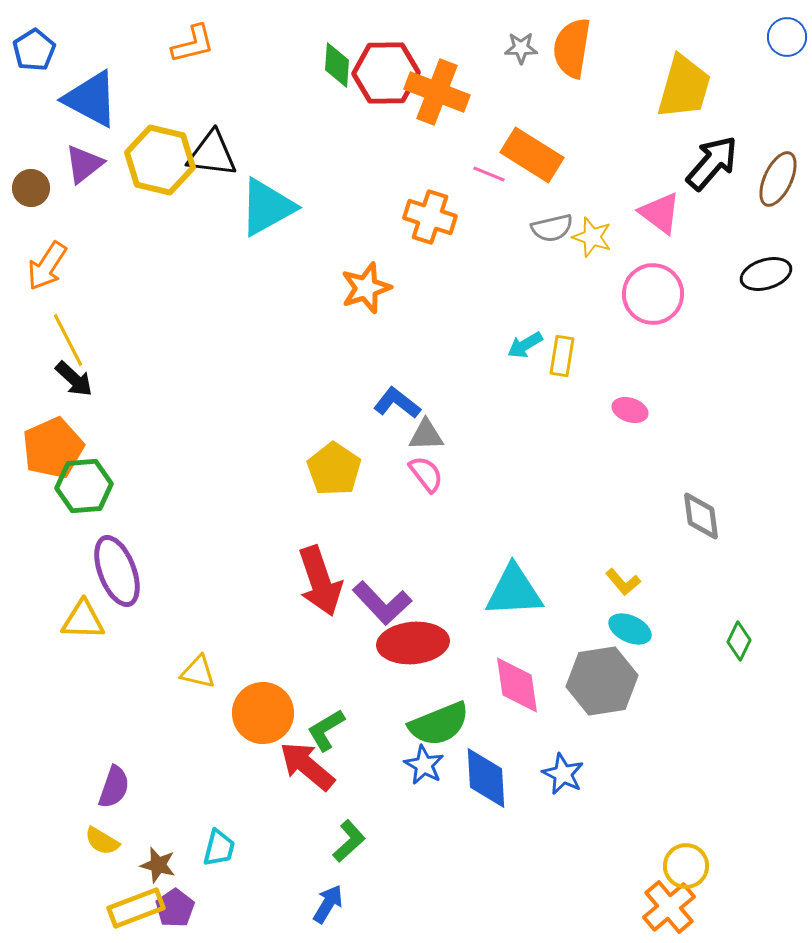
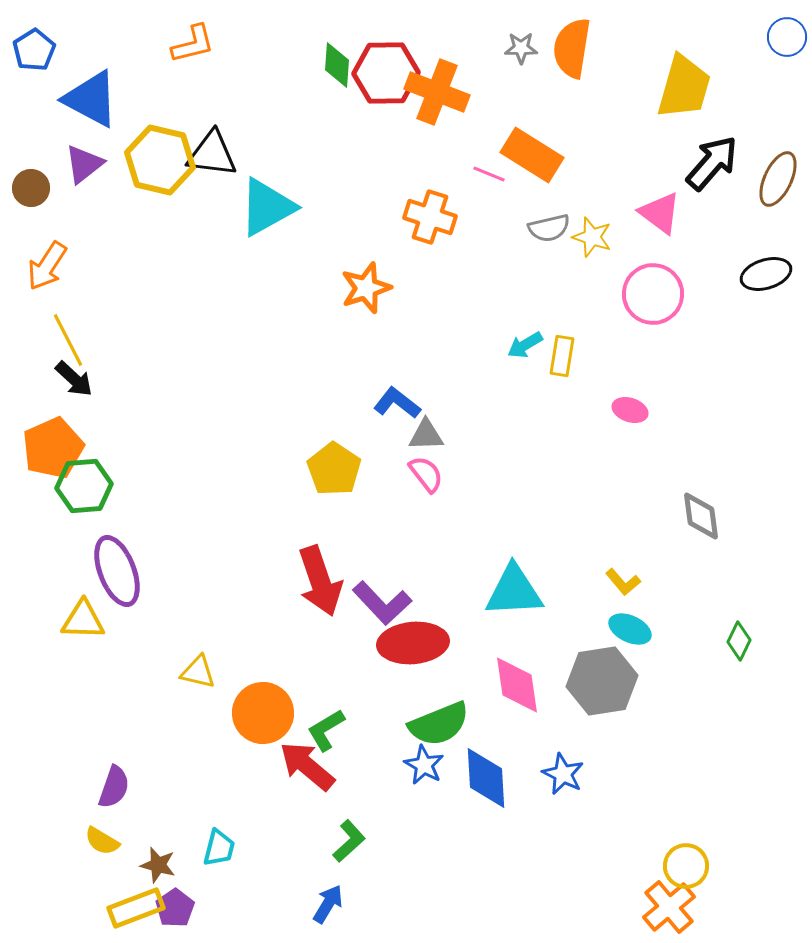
gray semicircle at (552, 228): moved 3 px left
